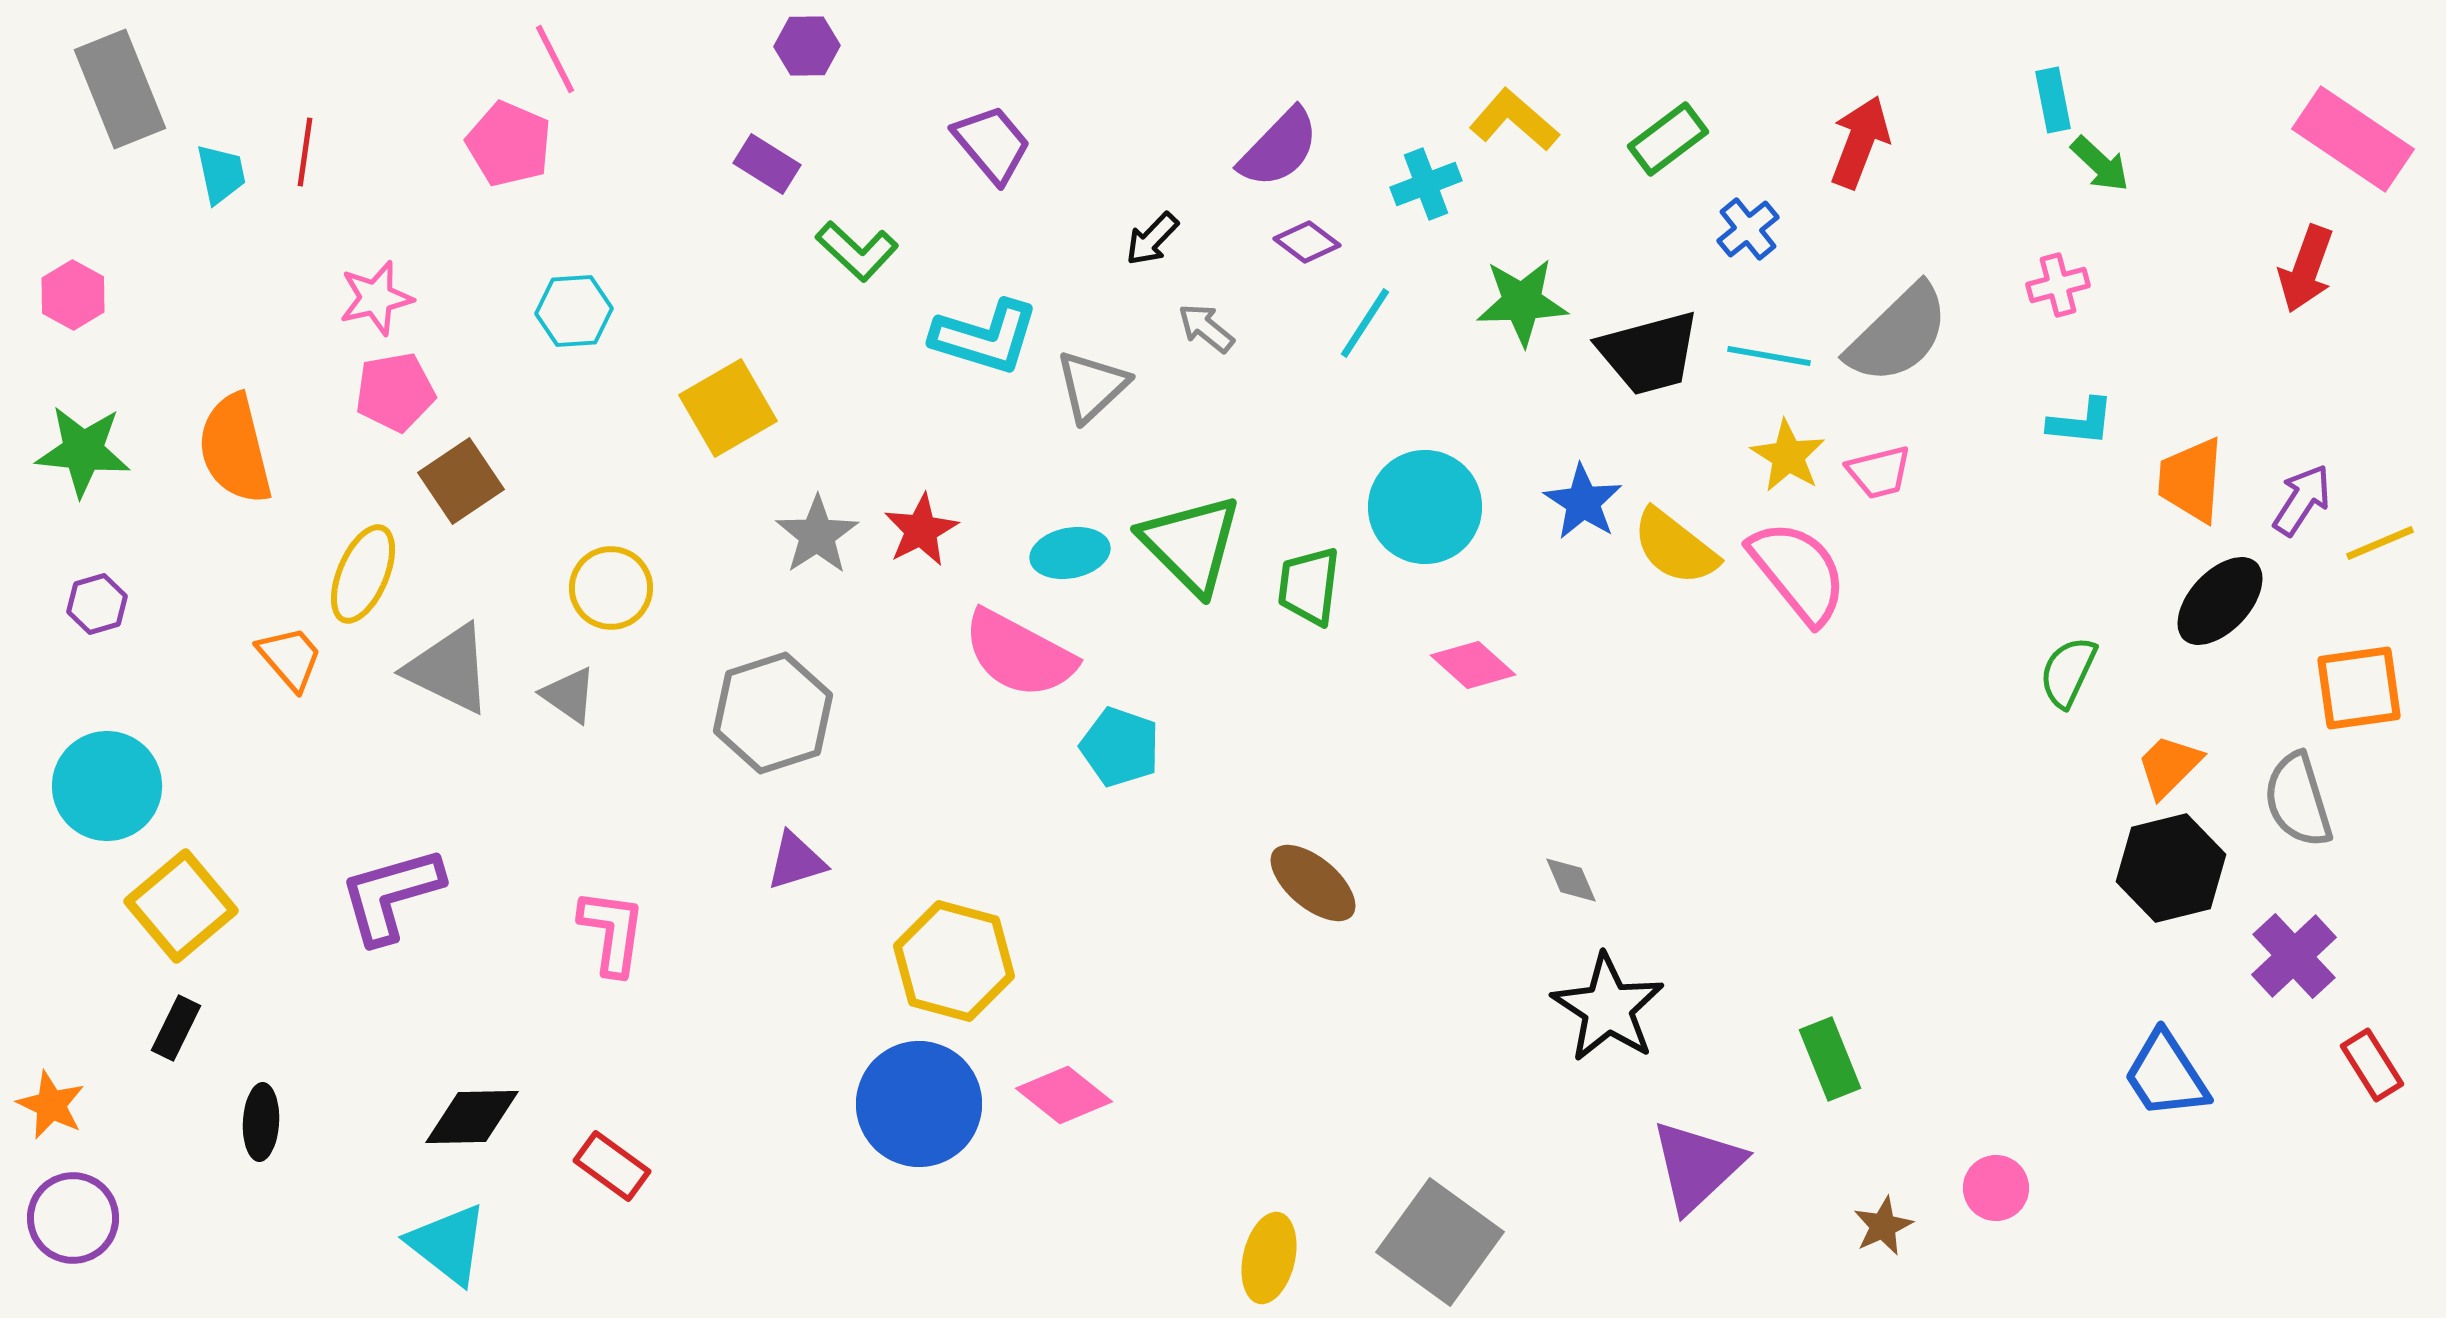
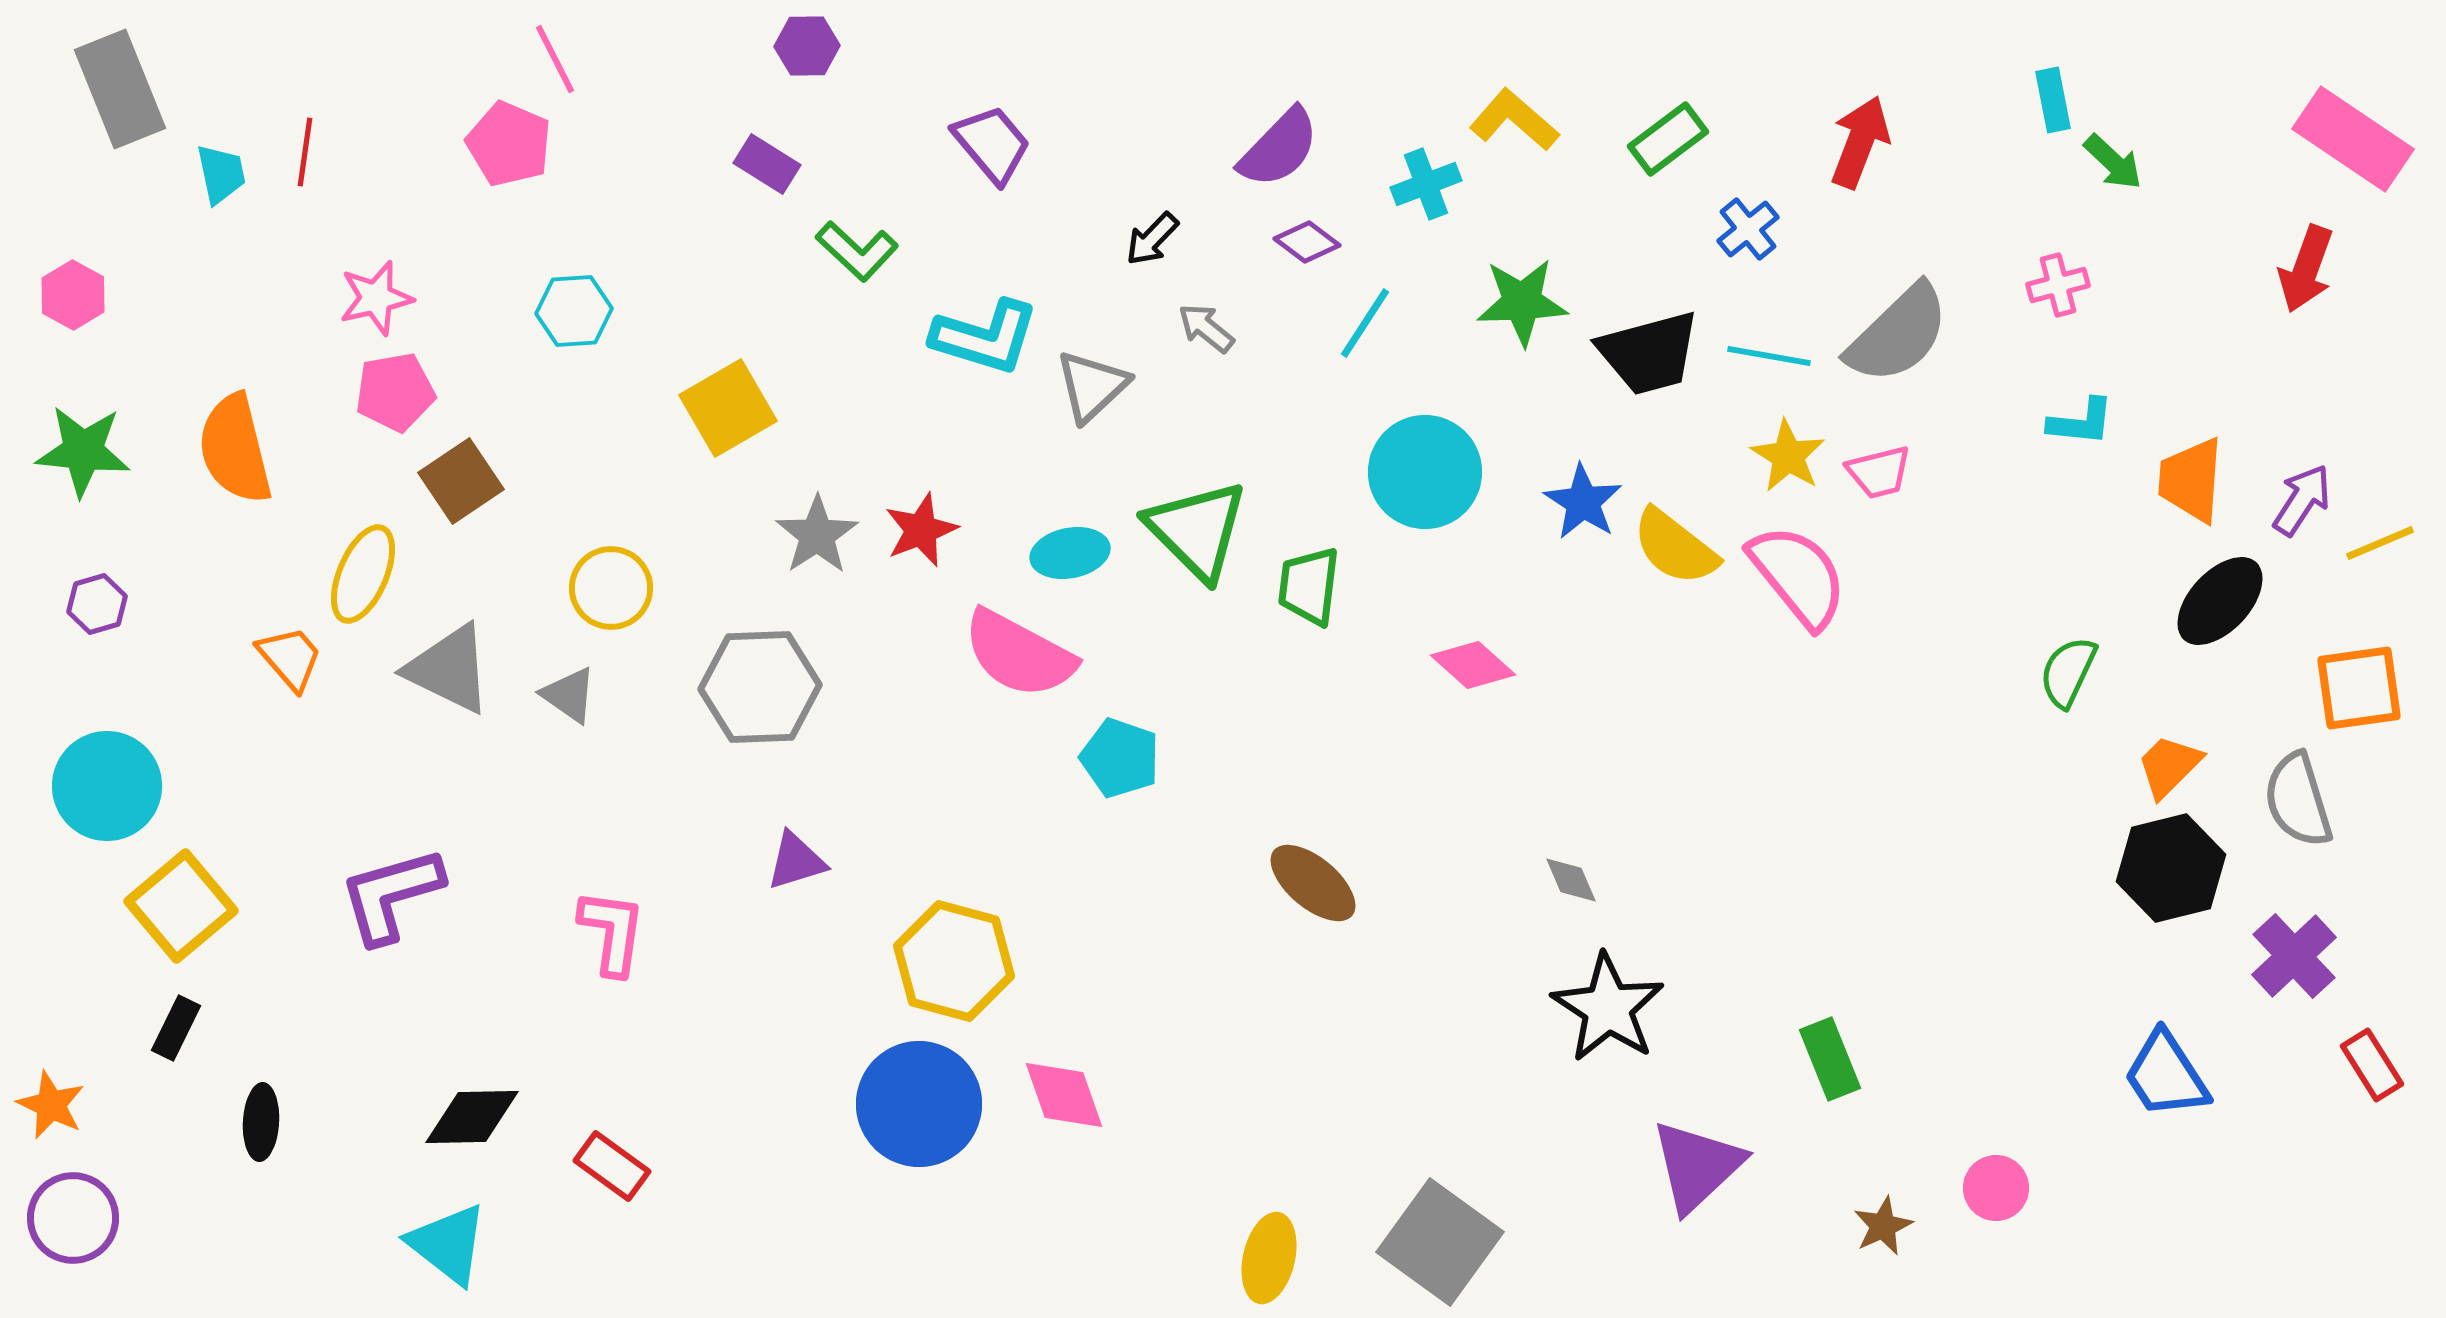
green arrow at (2100, 164): moved 13 px right, 2 px up
cyan circle at (1425, 507): moved 35 px up
red star at (921, 530): rotated 6 degrees clockwise
green triangle at (1191, 544): moved 6 px right, 14 px up
pink semicircle at (1798, 572): moved 4 px down
gray hexagon at (773, 713): moved 13 px left, 26 px up; rotated 16 degrees clockwise
cyan pentagon at (1120, 747): moved 11 px down
pink diamond at (1064, 1095): rotated 32 degrees clockwise
